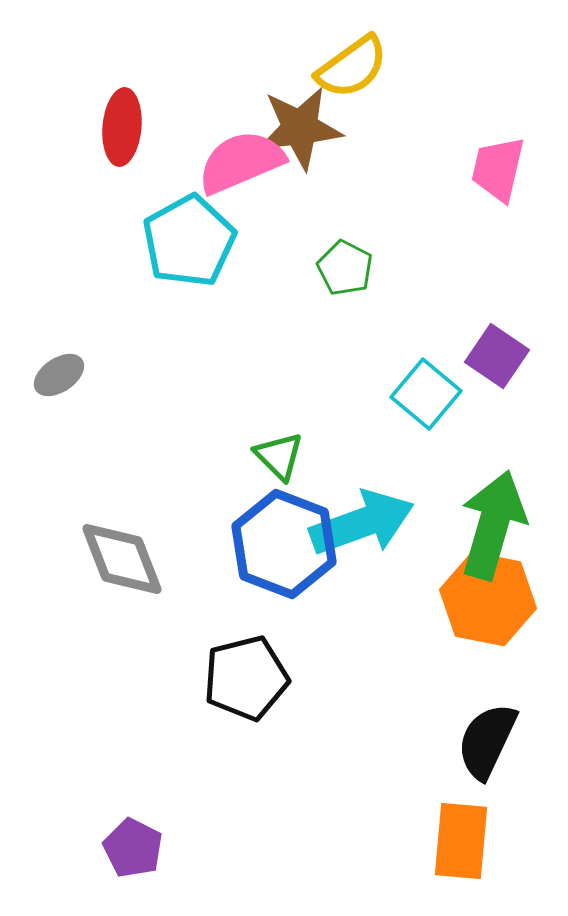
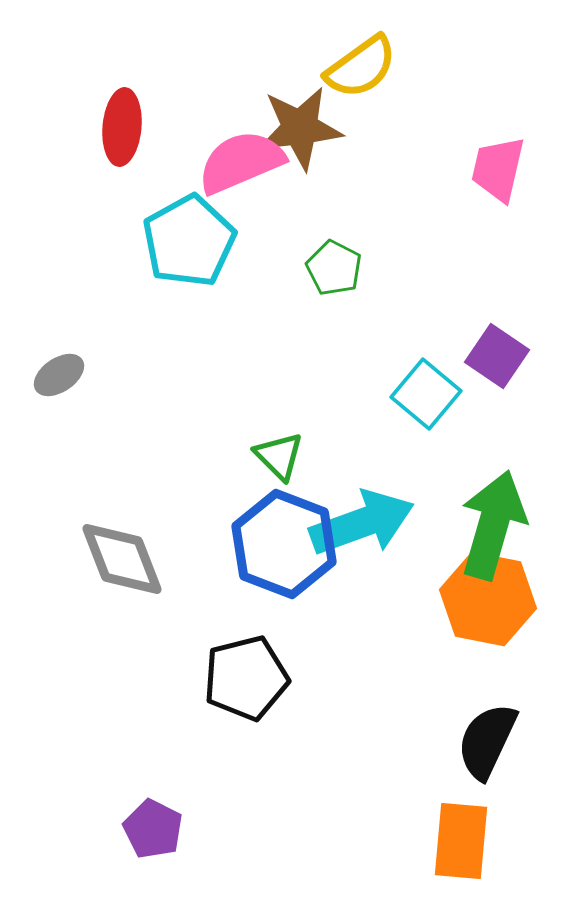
yellow semicircle: moved 9 px right
green pentagon: moved 11 px left
purple pentagon: moved 20 px right, 19 px up
